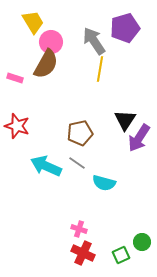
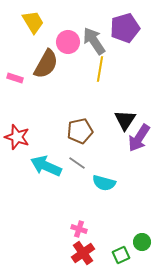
pink circle: moved 17 px right
red star: moved 11 px down
brown pentagon: moved 2 px up
red cross: rotated 30 degrees clockwise
